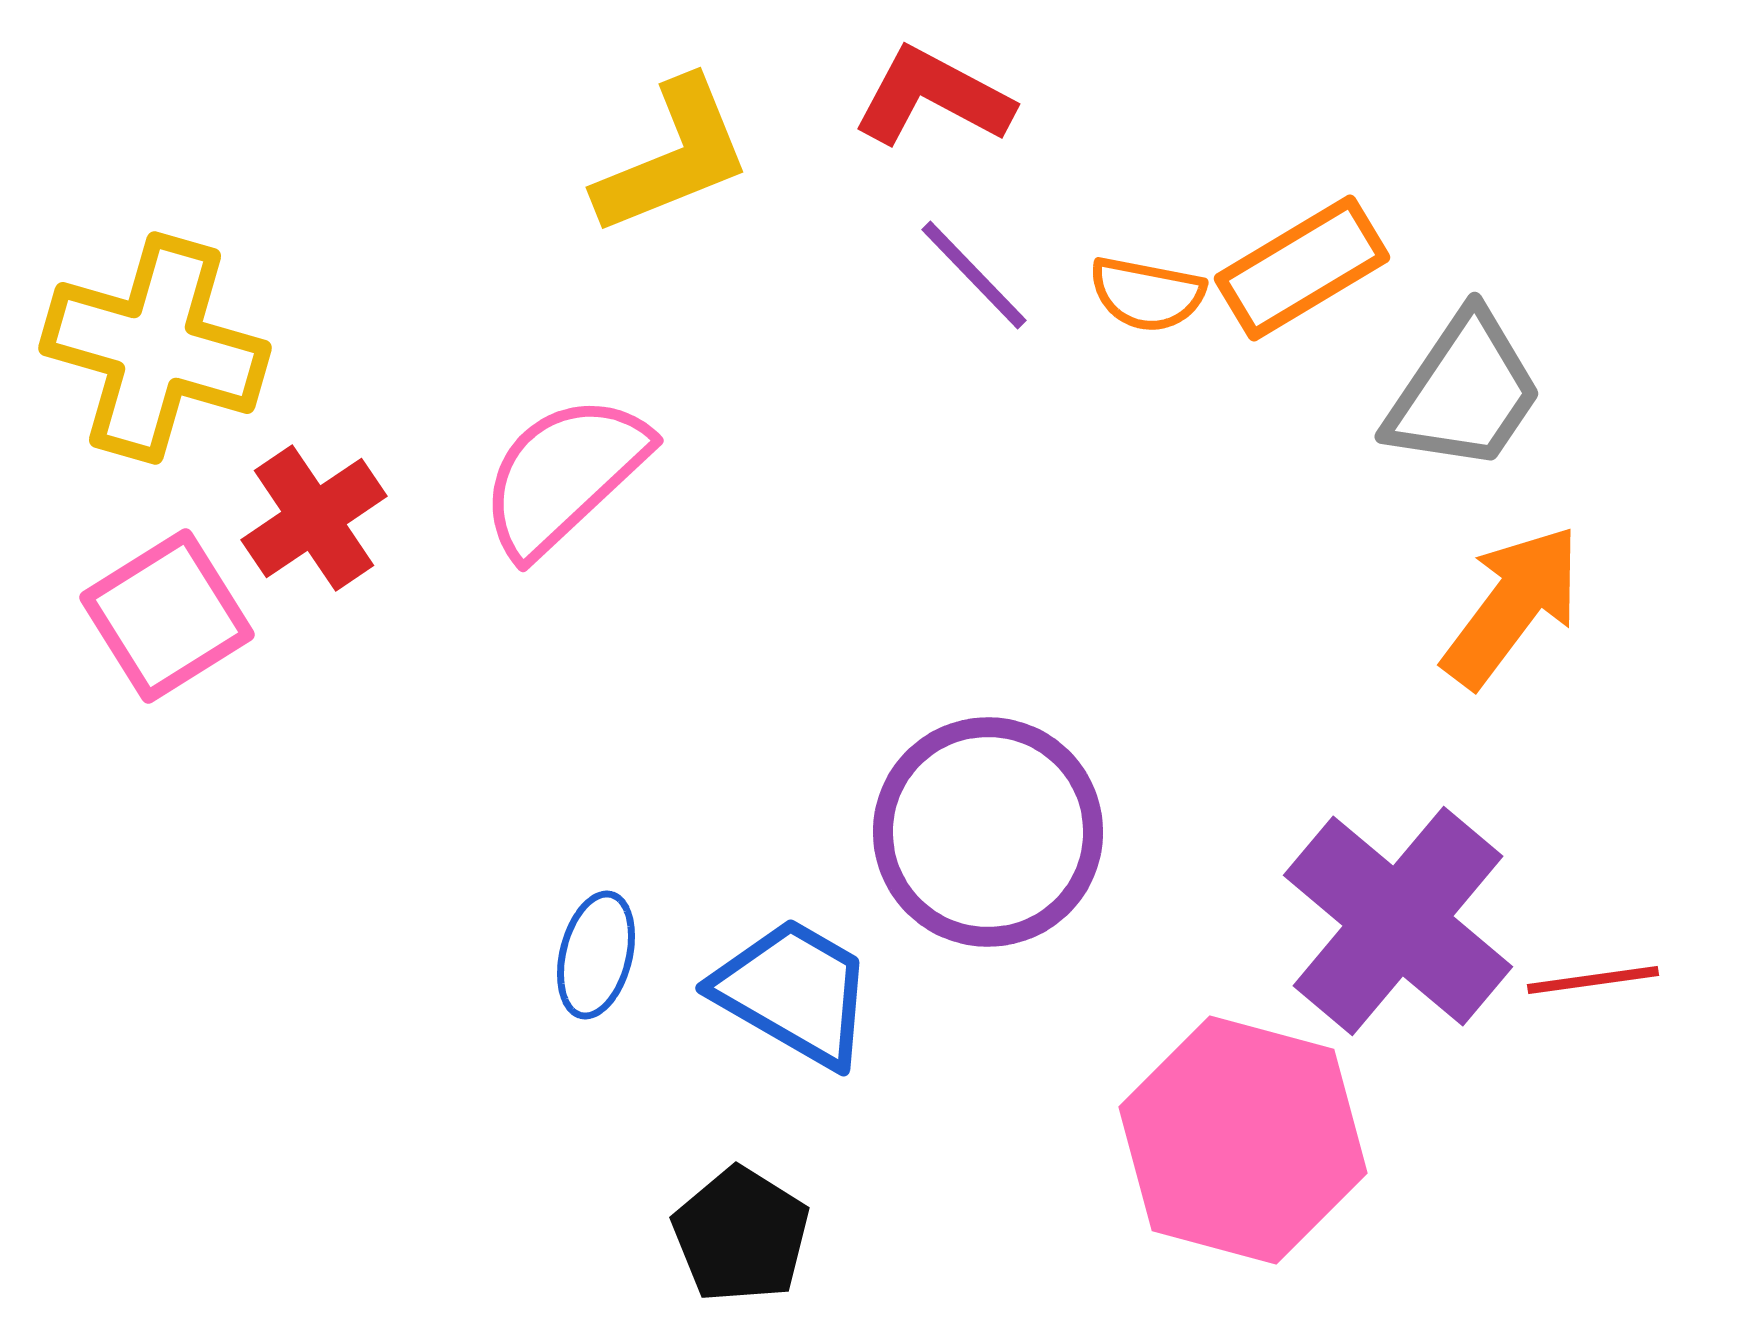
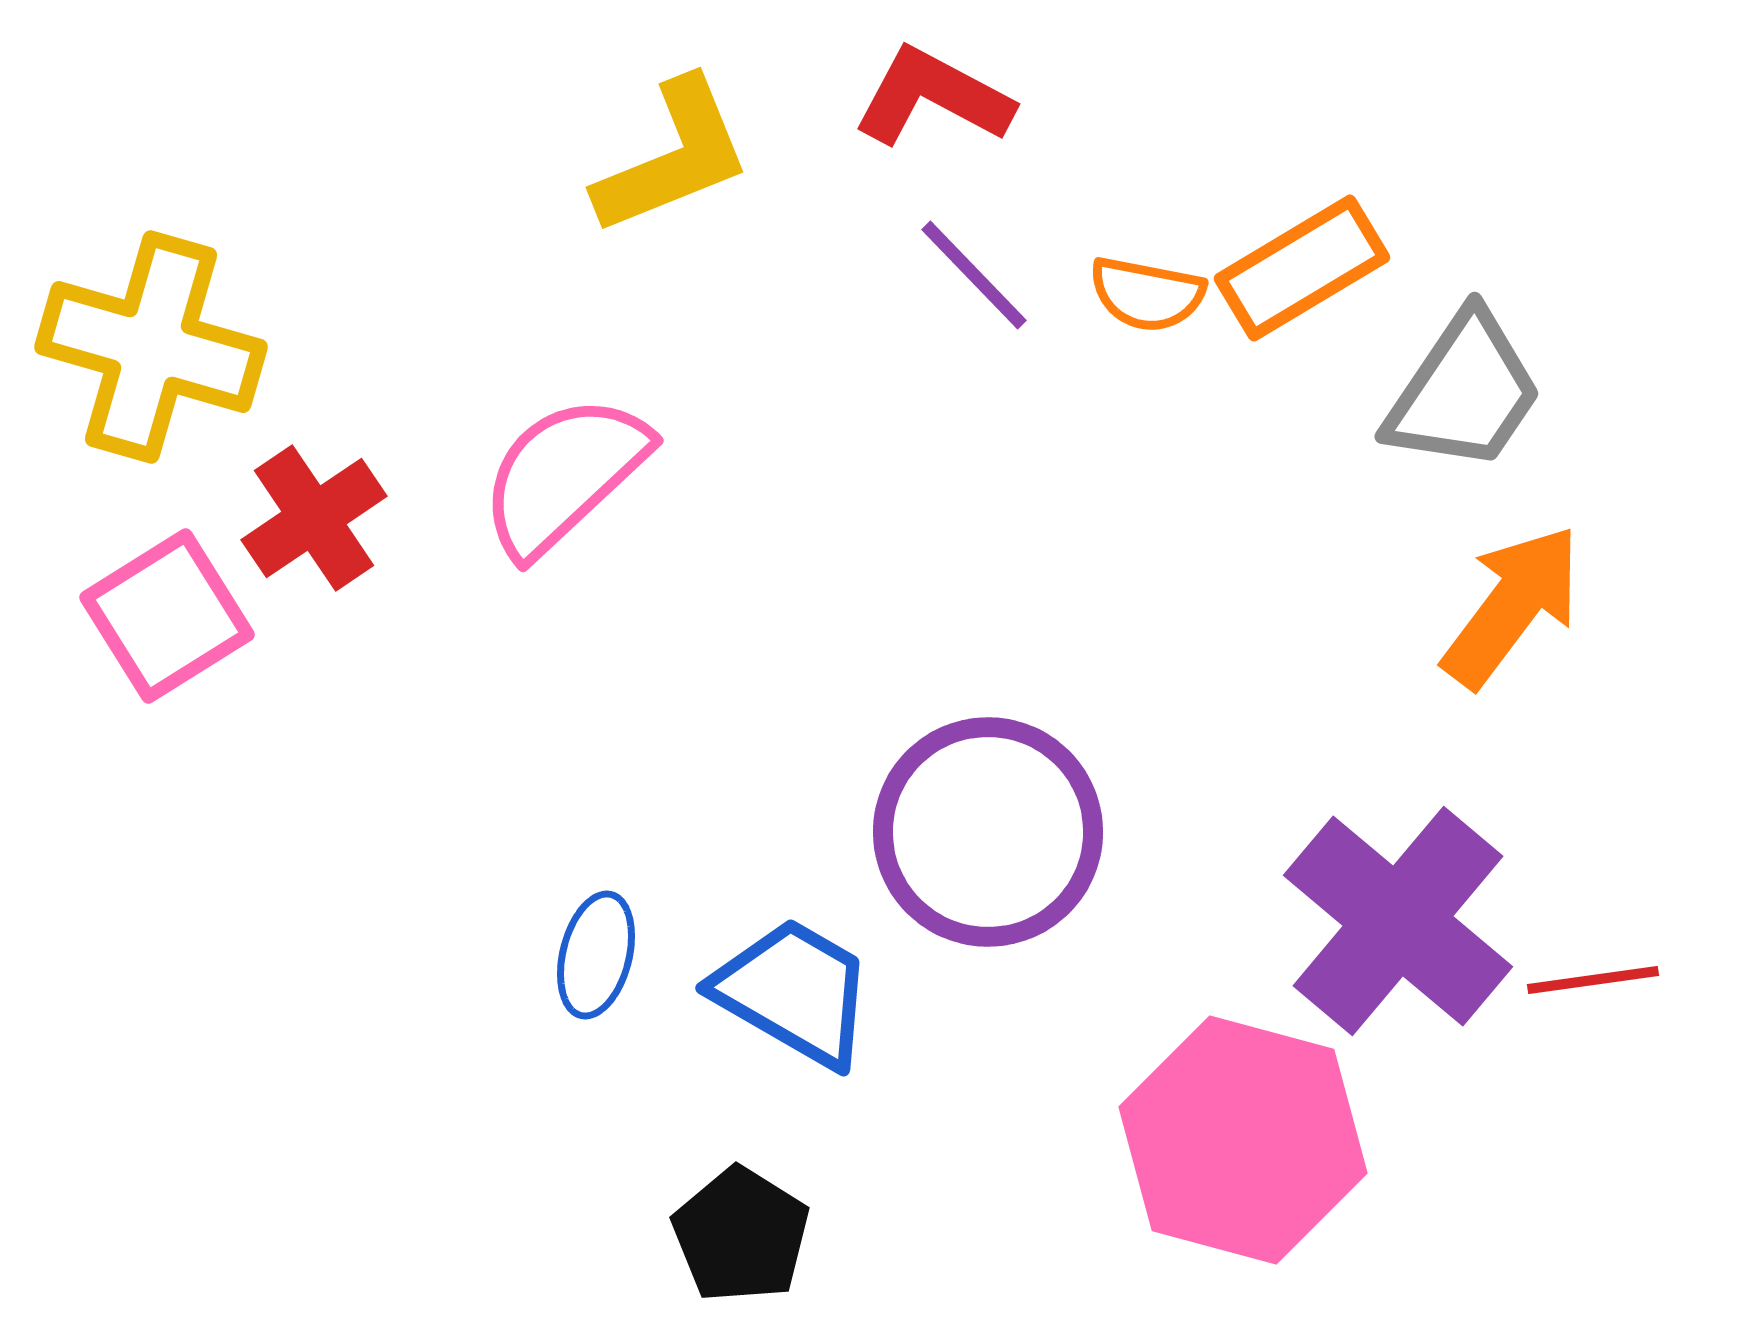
yellow cross: moved 4 px left, 1 px up
